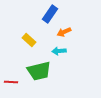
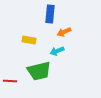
blue rectangle: rotated 30 degrees counterclockwise
yellow rectangle: rotated 32 degrees counterclockwise
cyan arrow: moved 2 px left; rotated 16 degrees counterclockwise
red line: moved 1 px left, 1 px up
